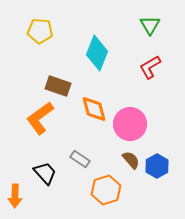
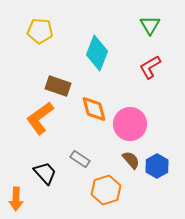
orange arrow: moved 1 px right, 3 px down
